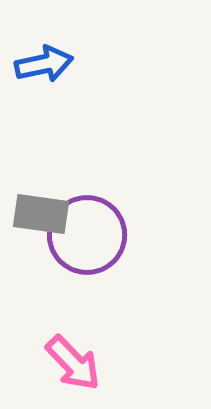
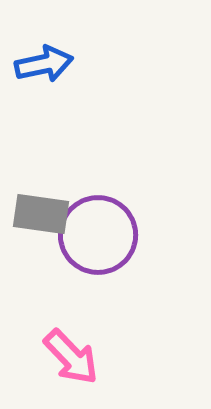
purple circle: moved 11 px right
pink arrow: moved 2 px left, 6 px up
